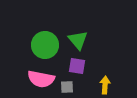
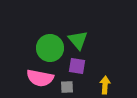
green circle: moved 5 px right, 3 px down
pink semicircle: moved 1 px left, 1 px up
